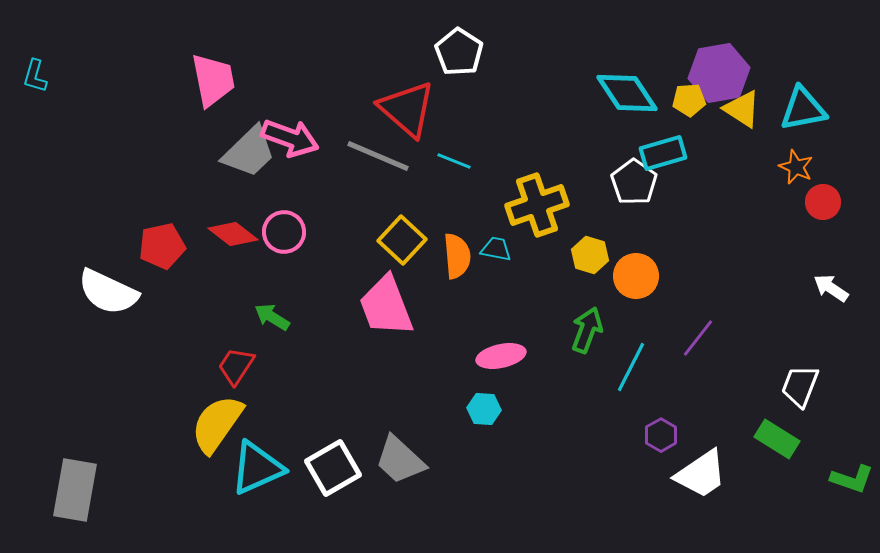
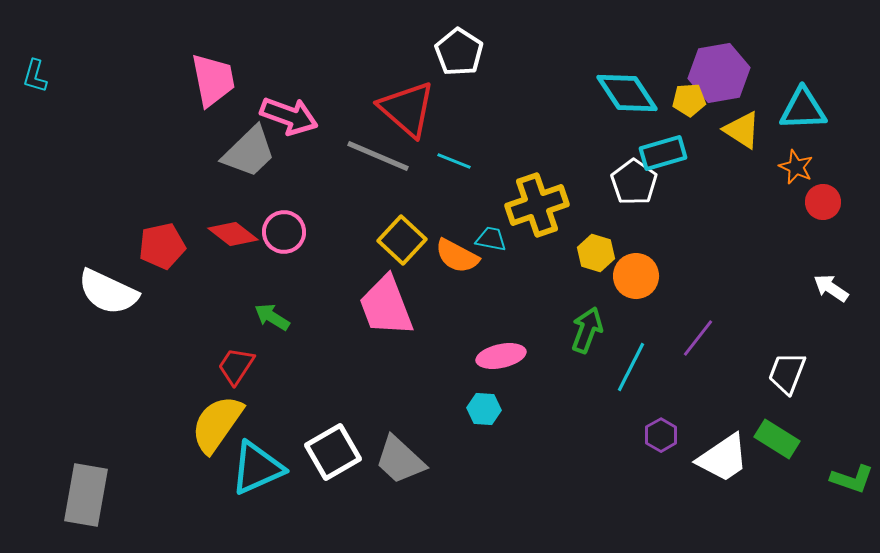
yellow triangle at (742, 109): moved 21 px down
cyan triangle at (803, 109): rotated 9 degrees clockwise
pink arrow at (290, 138): moved 1 px left, 22 px up
cyan trapezoid at (496, 249): moved 5 px left, 10 px up
yellow hexagon at (590, 255): moved 6 px right, 2 px up
orange semicircle at (457, 256): rotated 123 degrees clockwise
white trapezoid at (800, 386): moved 13 px left, 13 px up
white square at (333, 468): moved 16 px up
white trapezoid at (701, 474): moved 22 px right, 16 px up
gray rectangle at (75, 490): moved 11 px right, 5 px down
